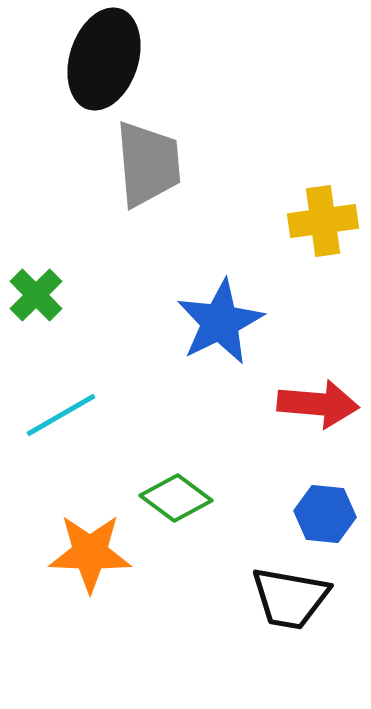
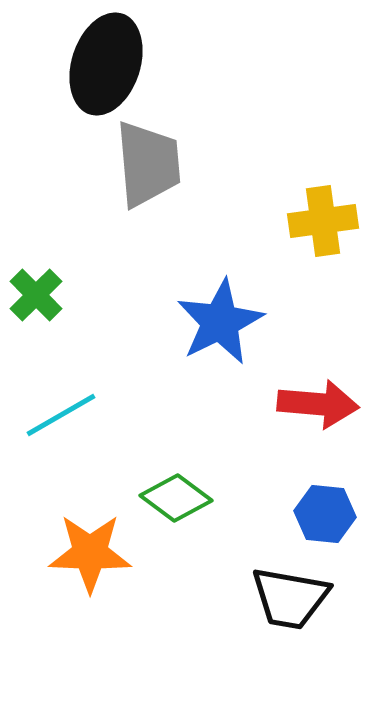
black ellipse: moved 2 px right, 5 px down
